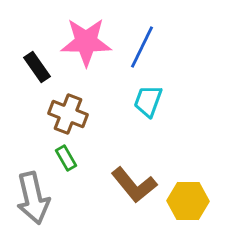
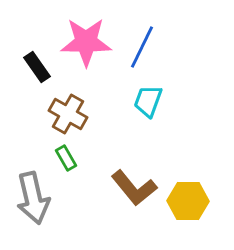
brown cross: rotated 9 degrees clockwise
brown L-shape: moved 3 px down
